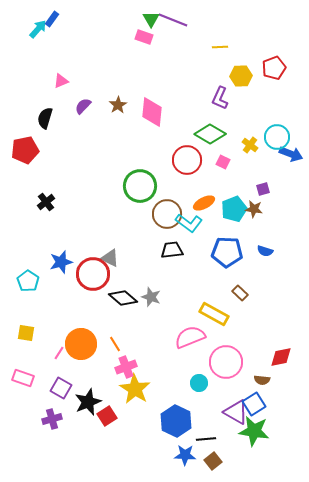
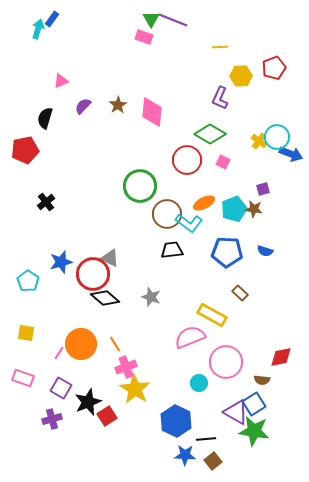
cyan arrow at (38, 29): rotated 24 degrees counterclockwise
yellow cross at (250, 145): moved 9 px right, 4 px up
black diamond at (123, 298): moved 18 px left
yellow rectangle at (214, 314): moved 2 px left, 1 px down
